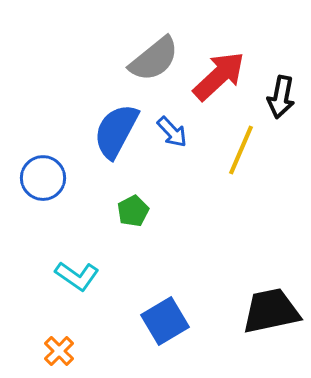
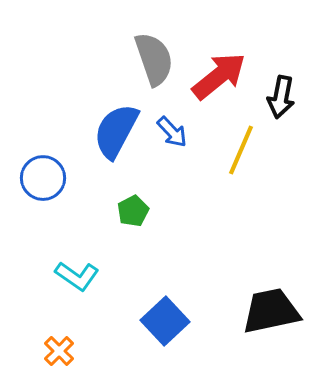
gray semicircle: rotated 70 degrees counterclockwise
red arrow: rotated 4 degrees clockwise
blue square: rotated 12 degrees counterclockwise
